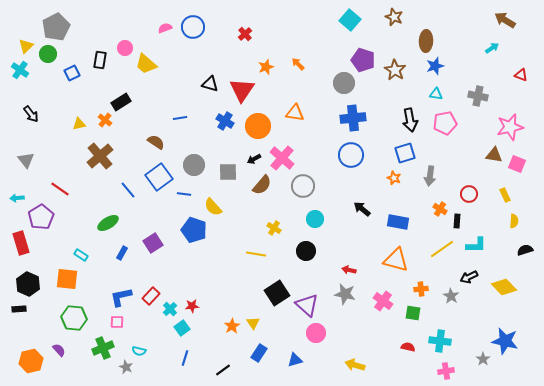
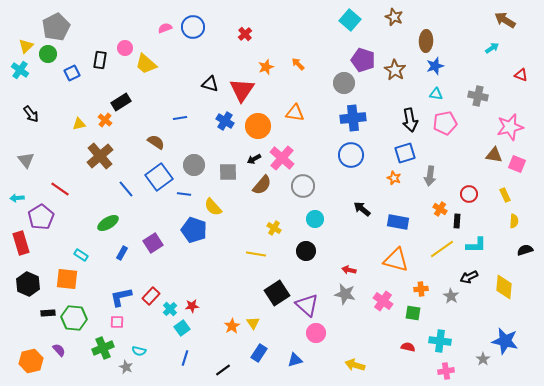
blue line at (128, 190): moved 2 px left, 1 px up
yellow diamond at (504, 287): rotated 50 degrees clockwise
black rectangle at (19, 309): moved 29 px right, 4 px down
